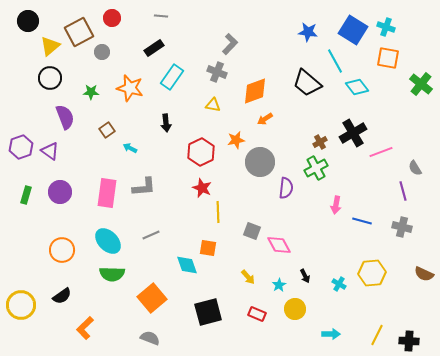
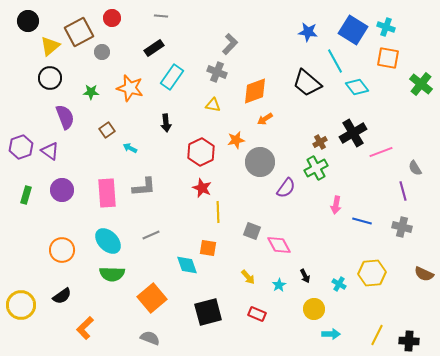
purple semicircle at (286, 188): rotated 30 degrees clockwise
purple circle at (60, 192): moved 2 px right, 2 px up
pink rectangle at (107, 193): rotated 12 degrees counterclockwise
yellow circle at (295, 309): moved 19 px right
